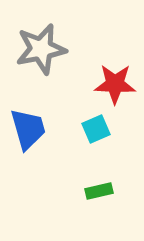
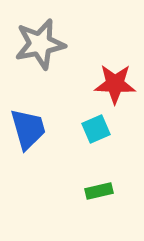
gray star: moved 1 px left, 5 px up
